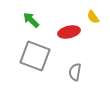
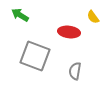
green arrow: moved 11 px left, 5 px up; rotated 12 degrees counterclockwise
red ellipse: rotated 20 degrees clockwise
gray semicircle: moved 1 px up
